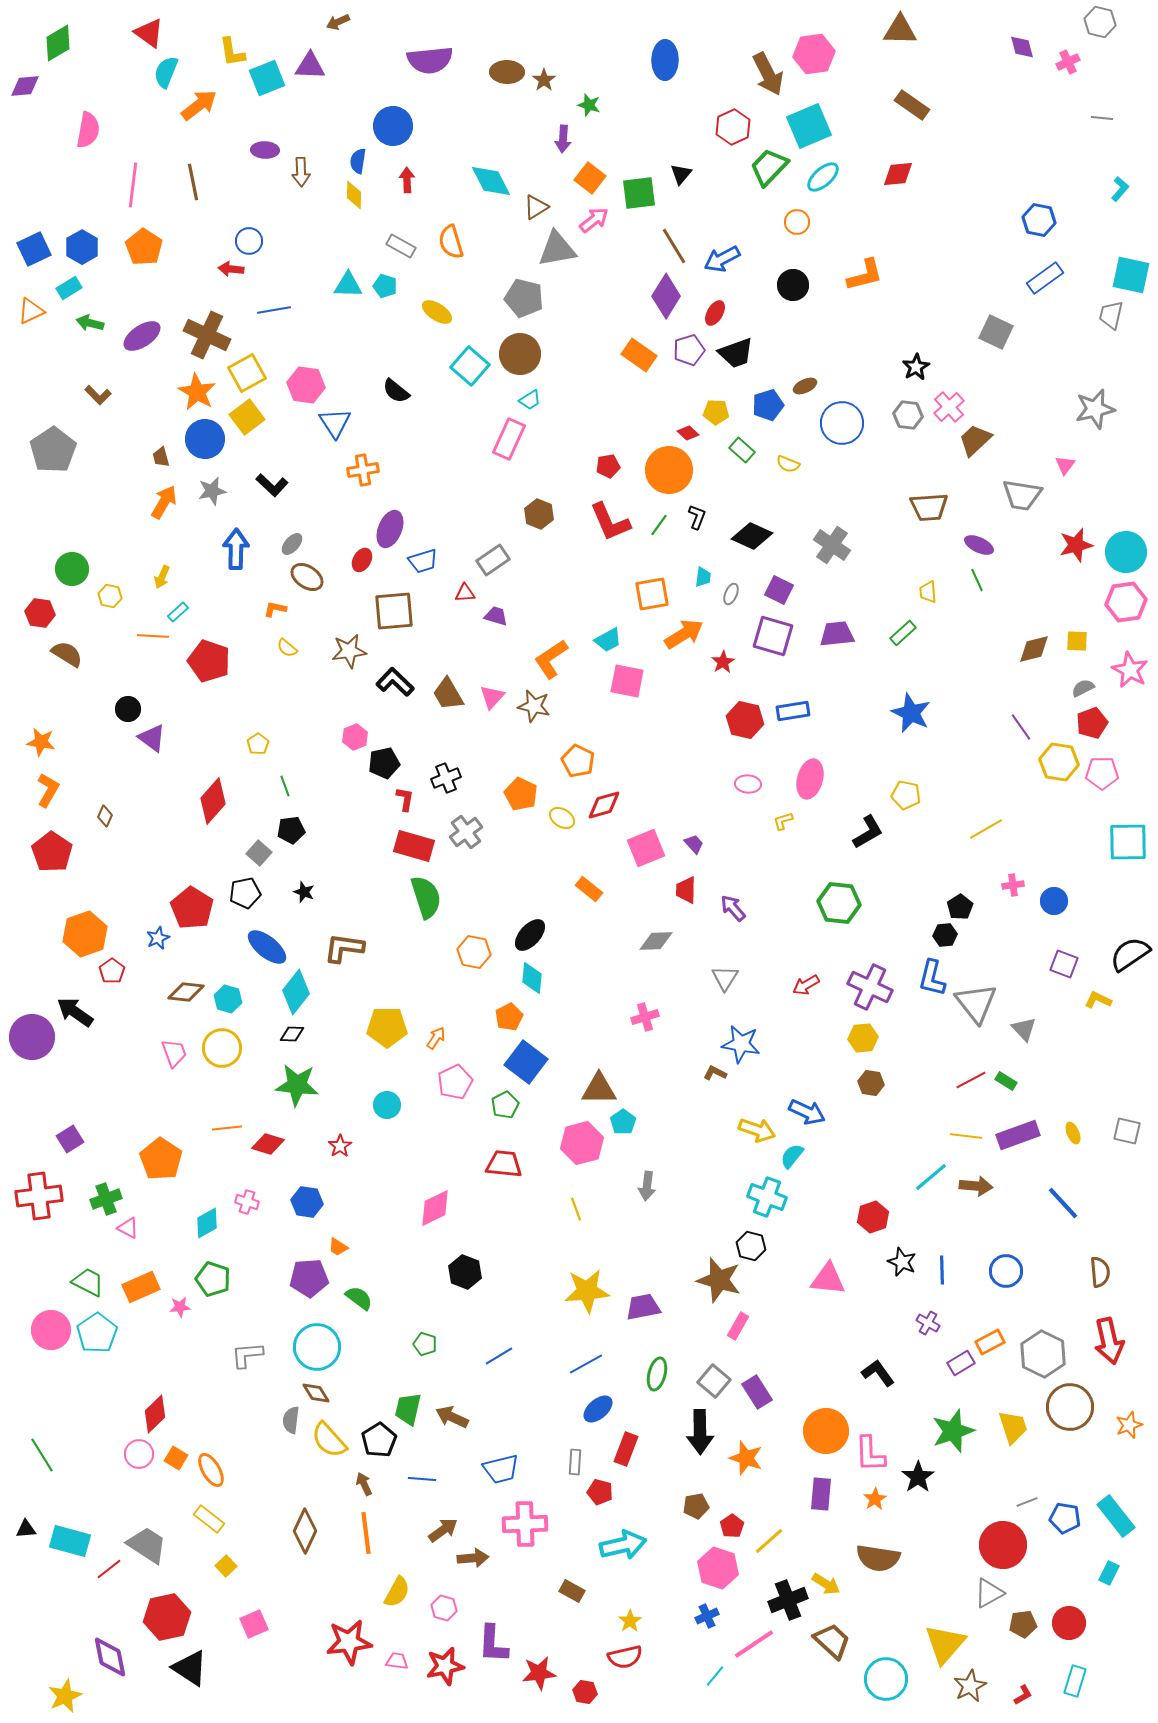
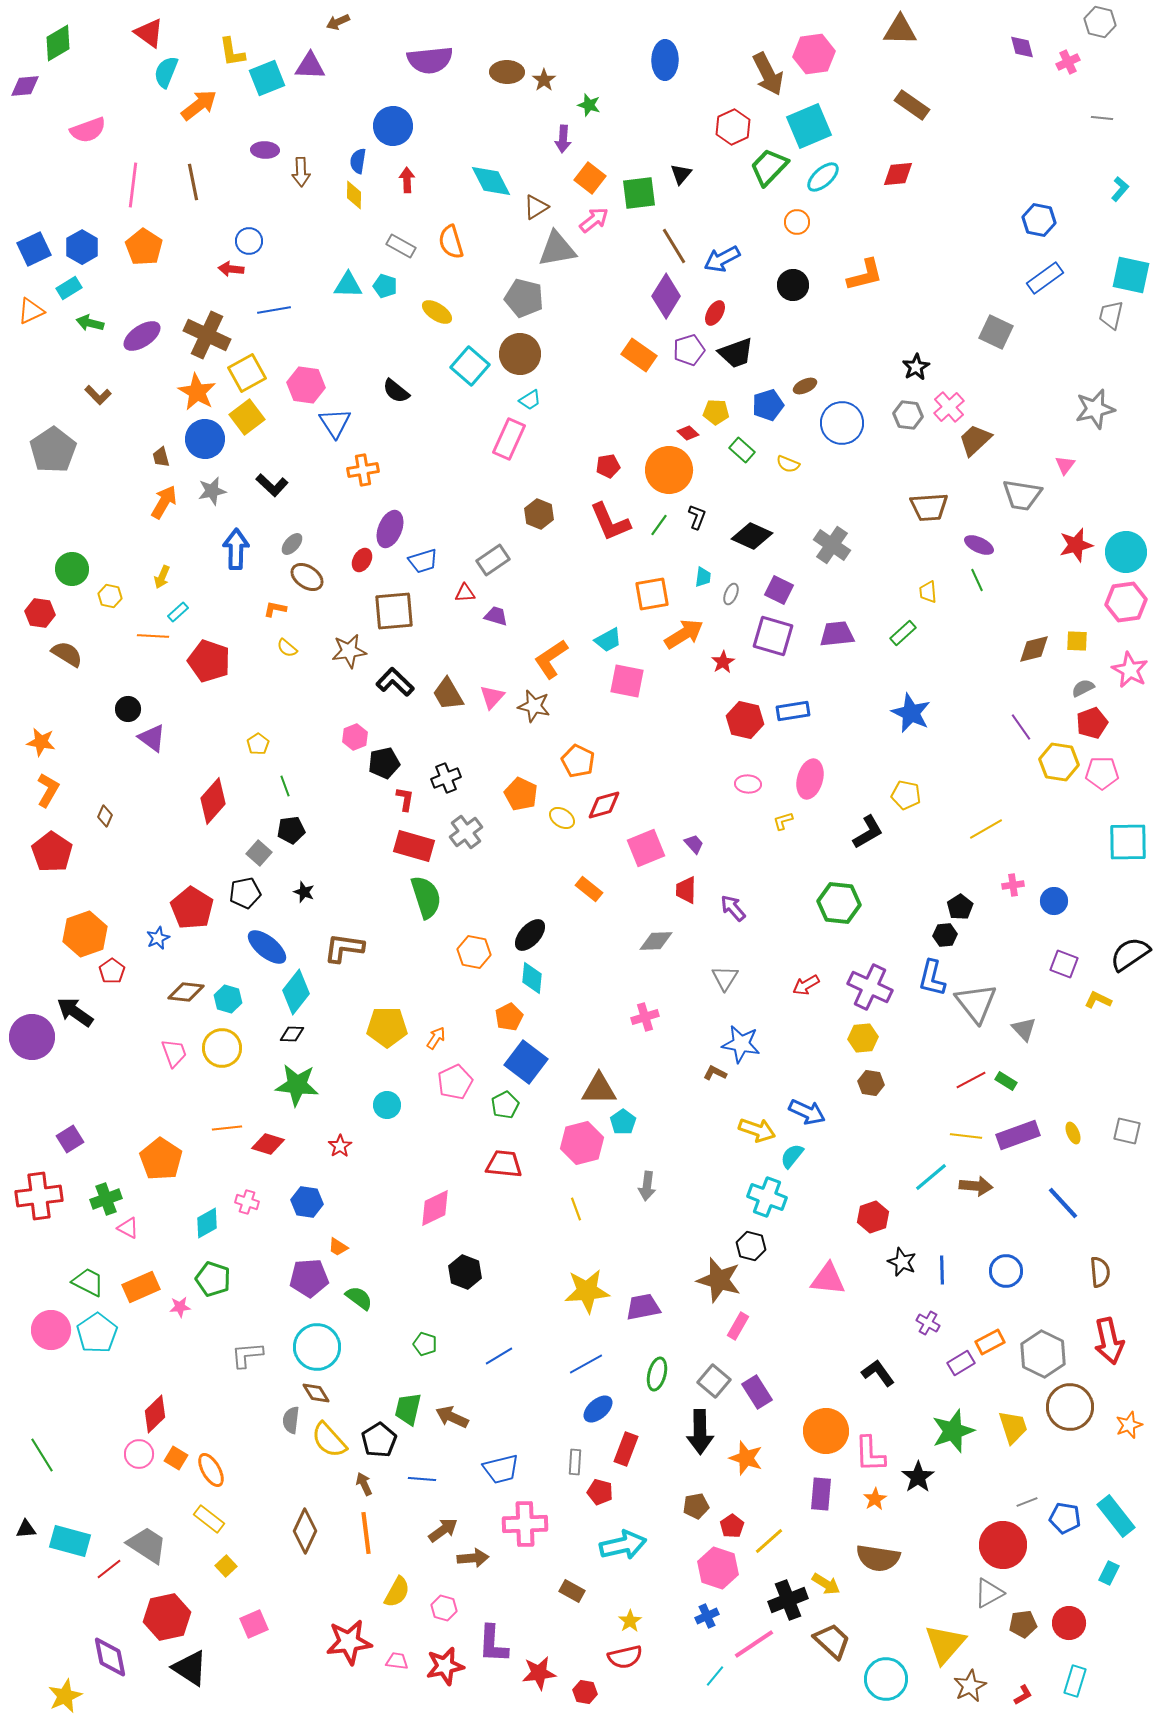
pink semicircle at (88, 130): rotated 60 degrees clockwise
